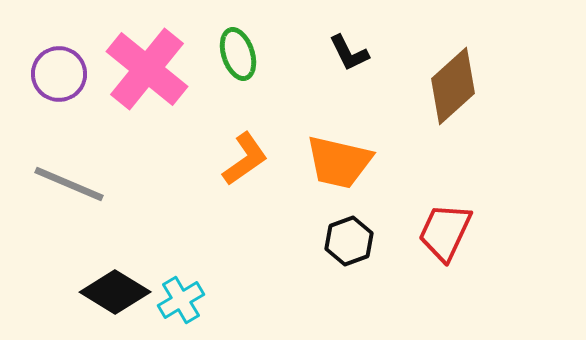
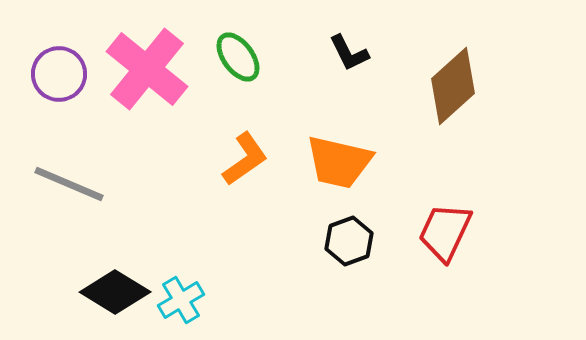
green ellipse: moved 3 px down; rotated 18 degrees counterclockwise
